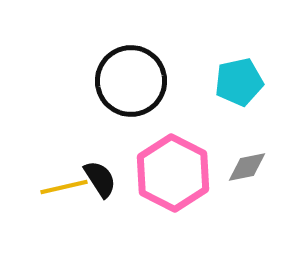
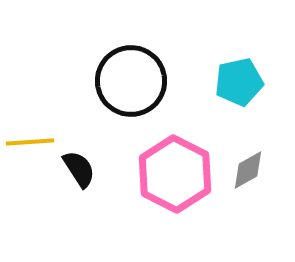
gray diamond: moved 1 px right, 3 px down; rotated 18 degrees counterclockwise
pink hexagon: moved 2 px right, 1 px down
black semicircle: moved 21 px left, 10 px up
yellow line: moved 34 px left, 45 px up; rotated 9 degrees clockwise
